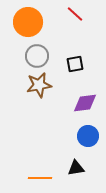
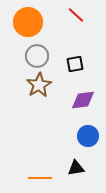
red line: moved 1 px right, 1 px down
brown star: rotated 20 degrees counterclockwise
purple diamond: moved 2 px left, 3 px up
